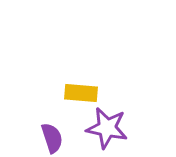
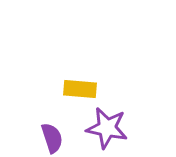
yellow rectangle: moved 1 px left, 4 px up
